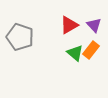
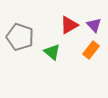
green triangle: moved 23 px left, 1 px up
